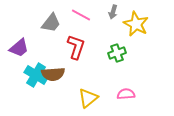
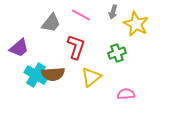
yellow triangle: moved 3 px right, 21 px up
